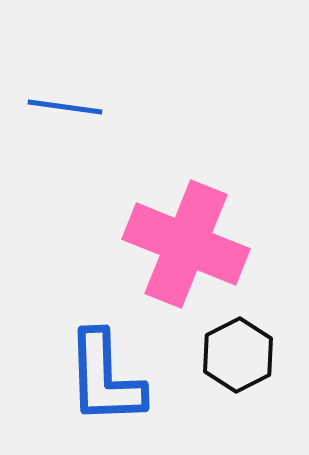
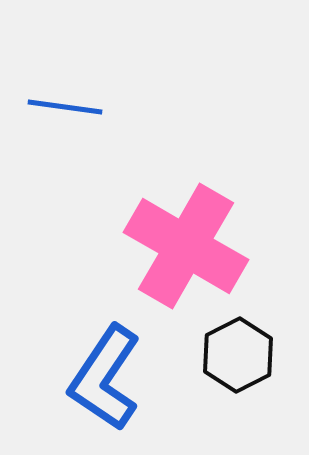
pink cross: moved 2 px down; rotated 8 degrees clockwise
blue L-shape: rotated 36 degrees clockwise
